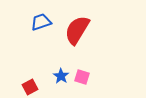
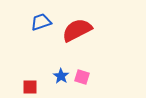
red semicircle: rotated 32 degrees clockwise
red square: rotated 28 degrees clockwise
